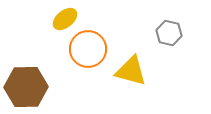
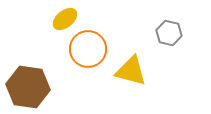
brown hexagon: moved 2 px right; rotated 9 degrees clockwise
